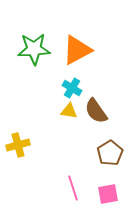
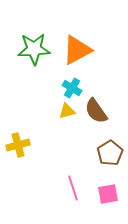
yellow triangle: moved 2 px left; rotated 24 degrees counterclockwise
